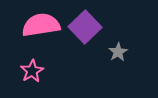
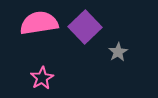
pink semicircle: moved 2 px left, 2 px up
pink star: moved 10 px right, 7 px down
